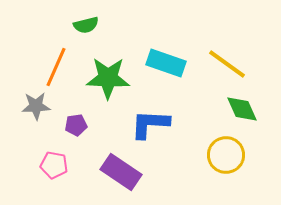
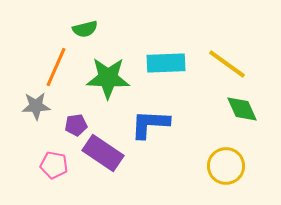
green semicircle: moved 1 px left, 4 px down
cyan rectangle: rotated 21 degrees counterclockwise
yellow circle: moved 11 px down
purple rectangle: moved 18 px left, 19 px up
